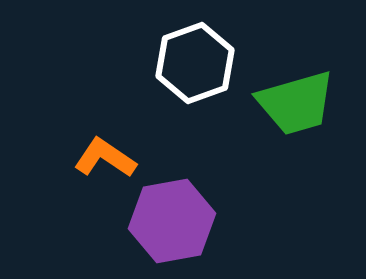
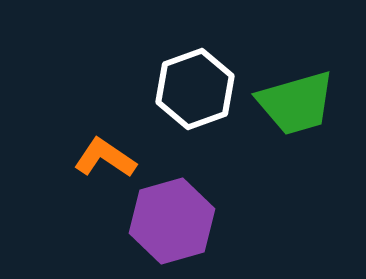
white hexagon: moved 26 px down
purple hexagon: rotated 6 degrees counterclockwise
